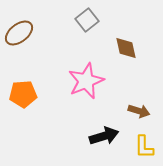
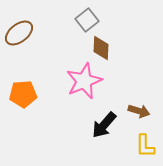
brown diamond: moved 25 px left; rotated 15 degrees clockwise
pink star: moved 2 px left
black arrow: moved 11 px up; rotated 148 degrees clockwise
yellow L-shape: moved 1 px right, 1 px up
